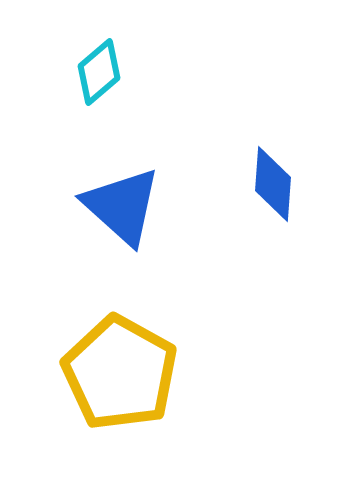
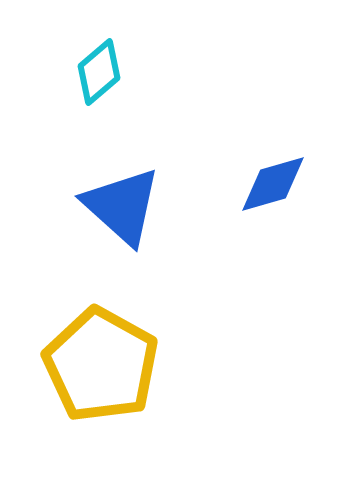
blue diamond: rotated 70 degrees clockwise
yellow pentagon: moved 19 px left, 8 px up
